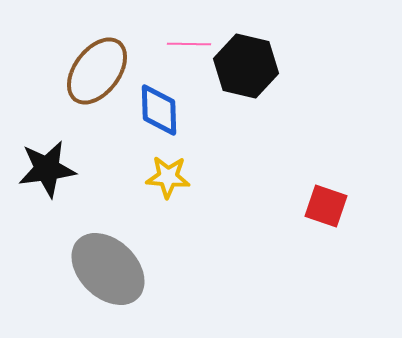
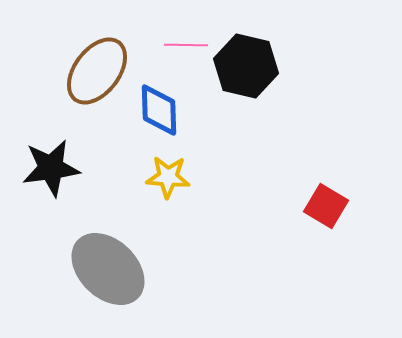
pink line: moved 3 px left, 1 px down
black star: moved 4 px right, 1 px up
red square: rotated 12 degrees clockwise
